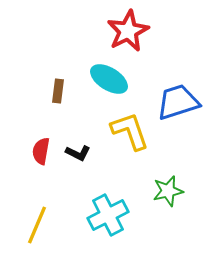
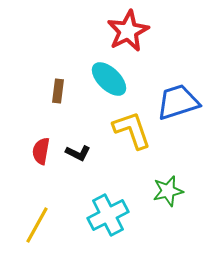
cyan ellipse: rotated 12 degrees clockwise
yellow L-shape: moved 2 px right, 1 px up
yellow line: rotated 6 degrees clockwise
